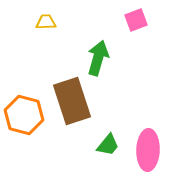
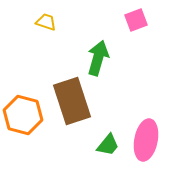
yellow trapezoid: rotated 20 degrees clockwise
orange hexagon: moved 1 px left
pink ellipse: moved 2 px left, 10 px up; rotated 9 degrees clockwise
